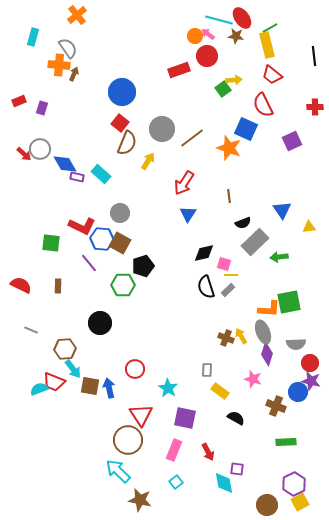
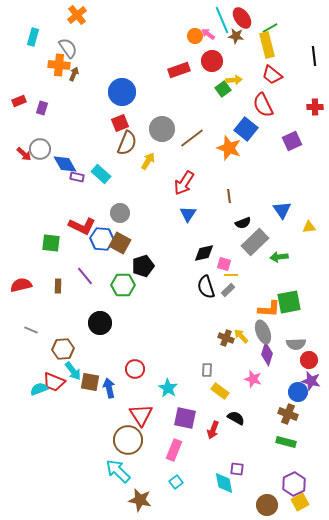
cyan line at (219, 20): moved 3 px right; rotated 52 degrees clockwise
red circle at (207, 56): moved 5 px right, 5 px down
red square at (120, 123): rotated 30 degrees clockwise
blue square at (246, 129): rotated 15 degrees clockwise
purple line at (89, 263): moved 4 px left, 13 px down
red semicircle at (21, 285): rotated 40 degrees counterclockwise
yellow arrow at (241, 336): rotated 14 degrees counterclockwise
brown hexagon at (65, 349): moved 2 px left
red circle at (310, 363): moved 1 px left, 3 px up
cyan arrow at (73, 369): moved 2 px down
brown square at (90, 386): moved 4 px up
brown cross at (276, 406): moved 12 px right, 8 px down
green rectangle at (286, 442): rotated 18 degrees clockwise
red arrow at (208, 452): moved 5 px right, 22 px up; rotated 48 degrees clockwise
